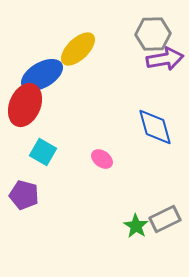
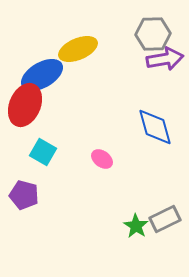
yellow ellipse: rotated 21 degrees clockwise
